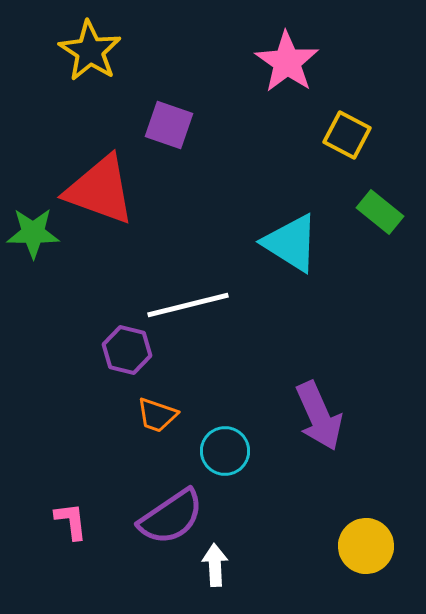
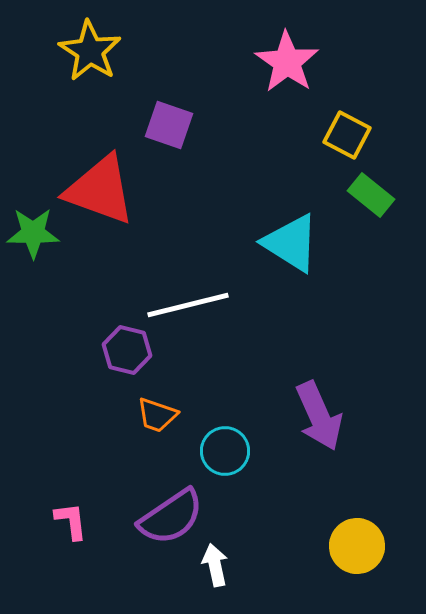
green rectangle: moved 9 px left, 17 px up
yellow circle: moved 9 px left
white arrow: rotated 9 degrees counterclockwise
